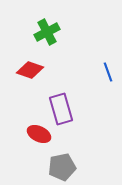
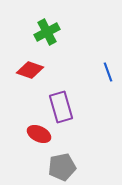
purple rectangle: moved 2 px up
